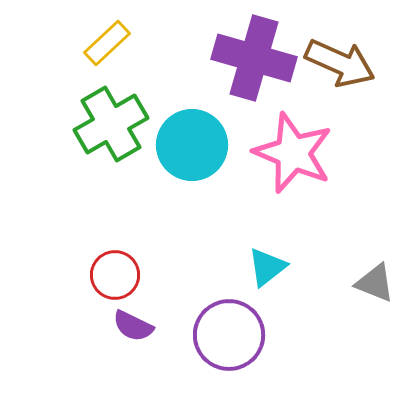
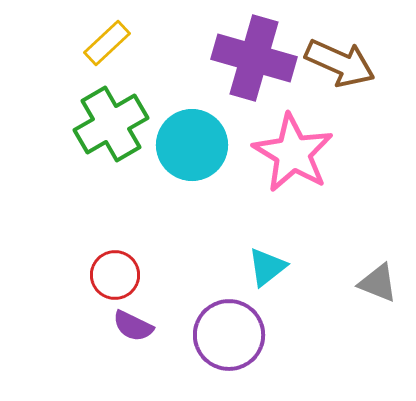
pink star: rotated 8 degrees clockwise
gray triangle: moved 3 px right
